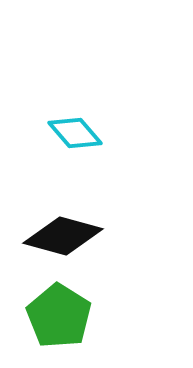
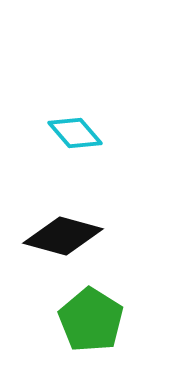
green pentagon: moved 32 px right, 4 px down
